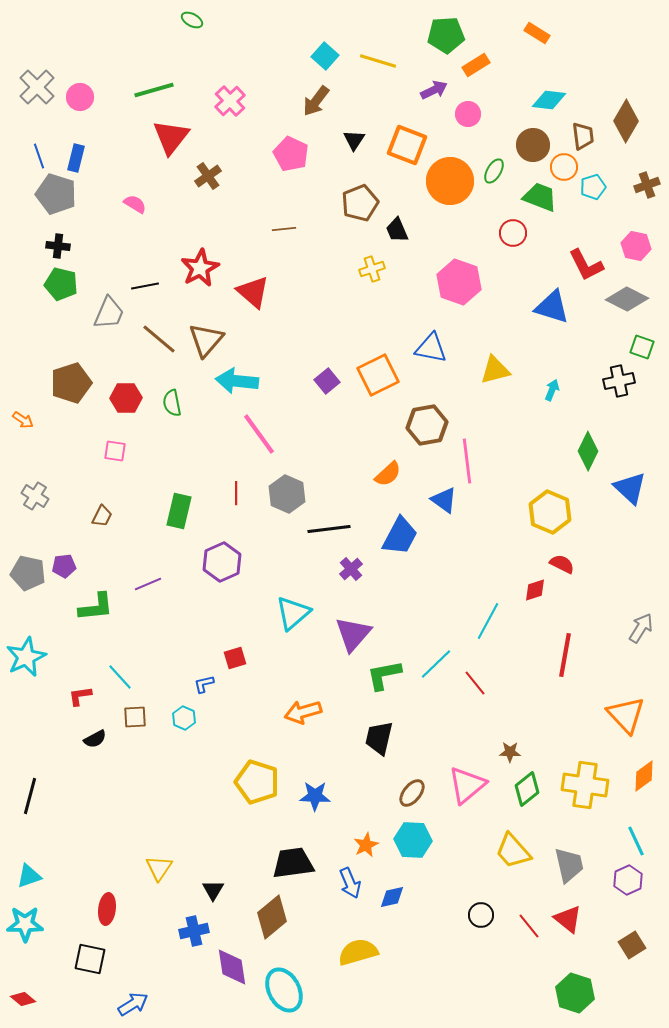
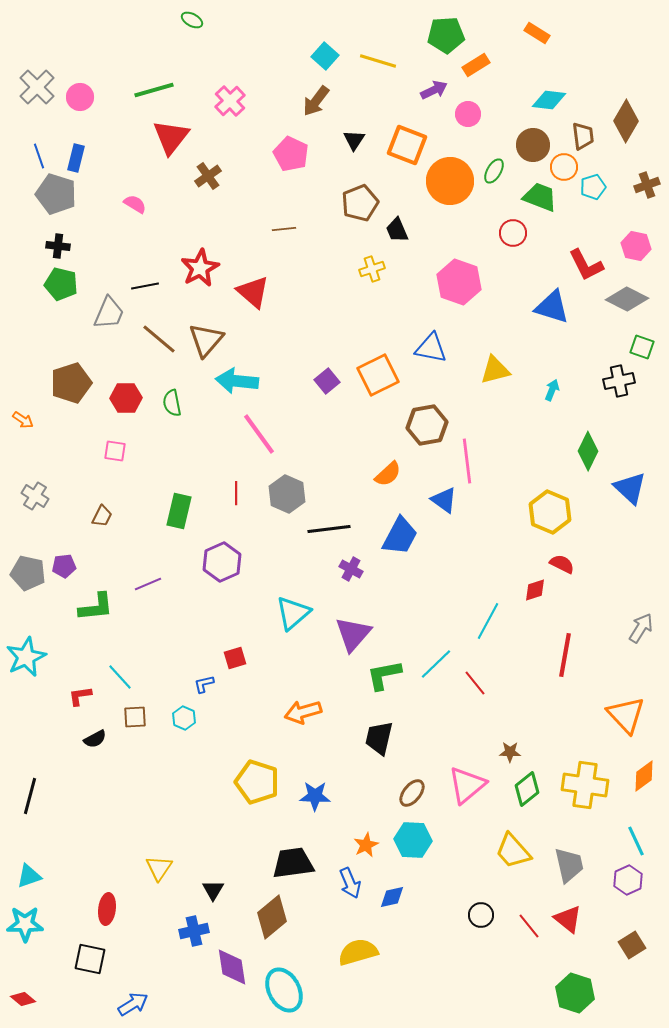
purple cross at (351, 569): rotated 20 degrees counterclockwise
